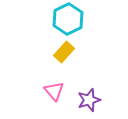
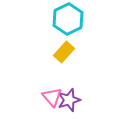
pink triangle: moved 2 px left, 6 px down
purple star: moved 20 px left
